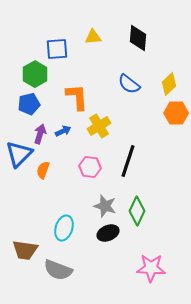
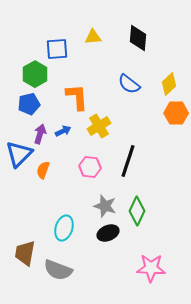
brown trapezoid: moved 3 px down; rotated 92 degrees clockwise
